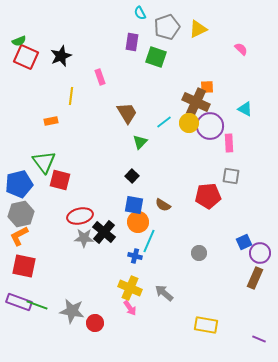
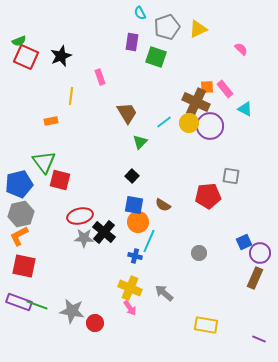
pink rectangle at (229, 143): moved 4 px left, 54 px up; rotated 36 degrees counterclockwise
